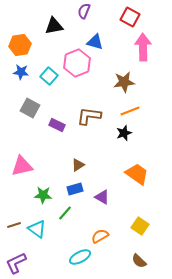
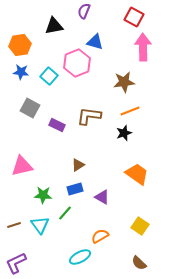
red square: moved 4 px right
cyan triangle: moved 3 px right, 4 px up; rotated 18 degrees clockwise
brown semicircle: moved 2 px down
